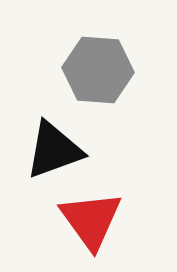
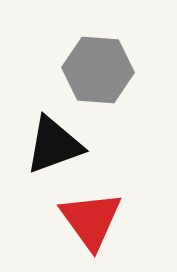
black triangle: moved 5 px up
